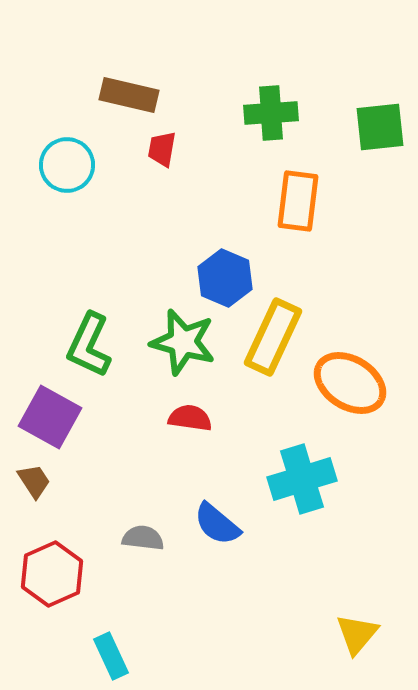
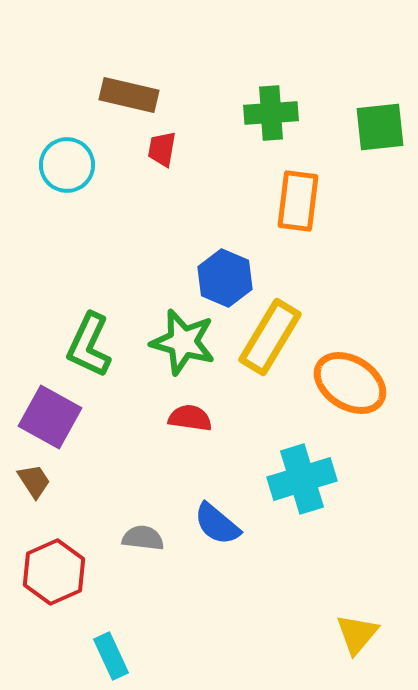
yellow rectangle: moved 3 px left; rotated 6 degrees clockwise
red hexagon: moved 2 px right, 2 px up
